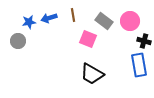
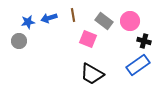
blue star: moved 1 px left
gray circle: moved 1 px right
blue rectangle: moved 1 px left; rotated 65 degrees clockwise
